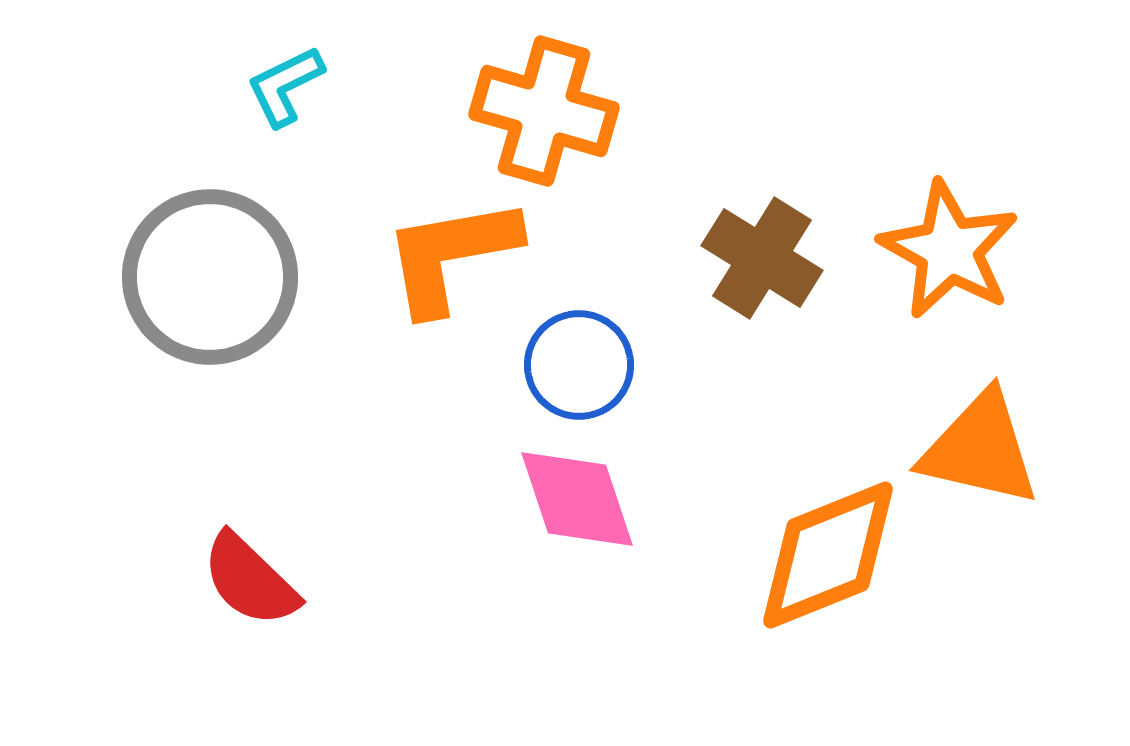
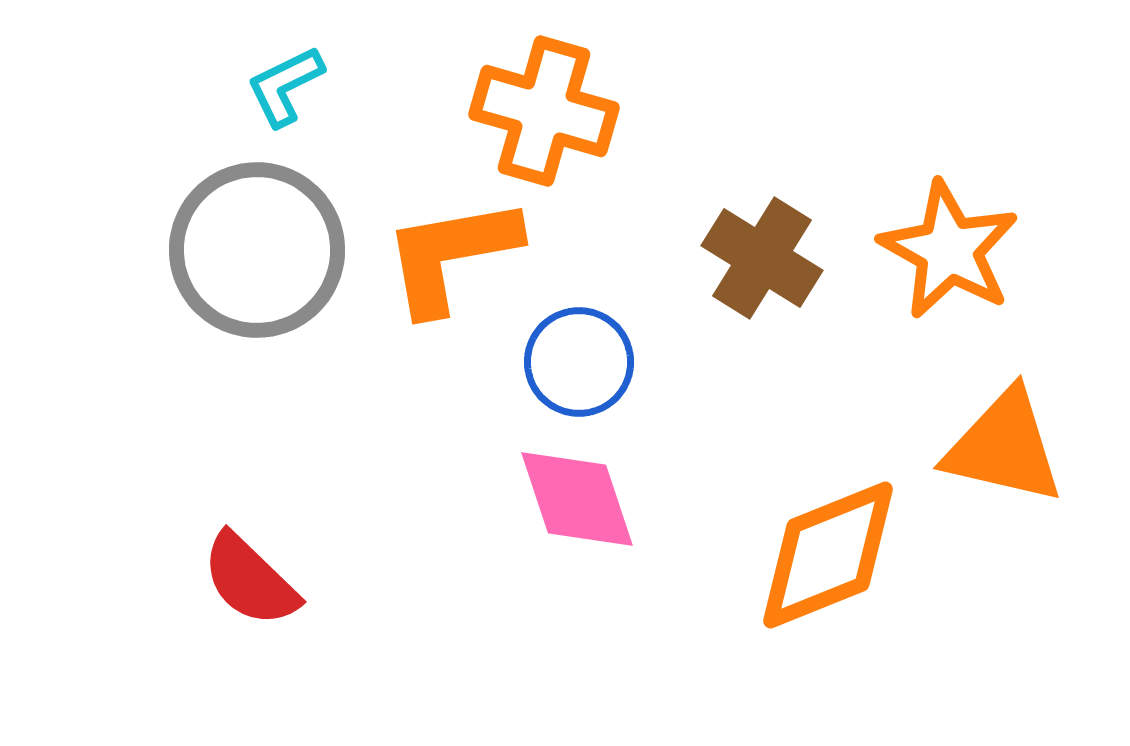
gray circle: moved 47 px right, 27 px up
blue circle: moved 3 px up
orange triangle: moved 24 px right, 2 px up
